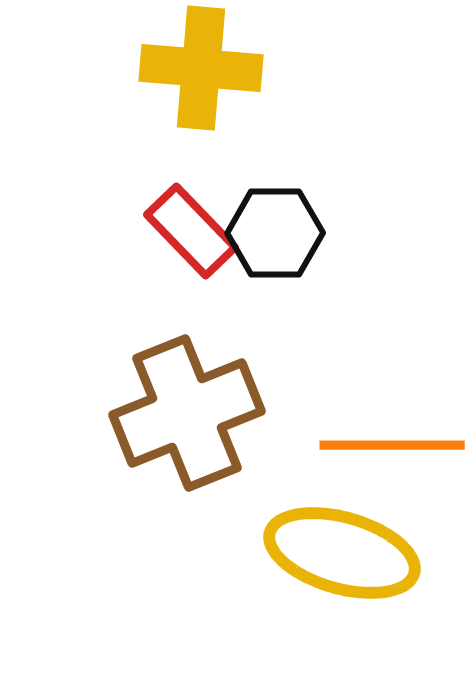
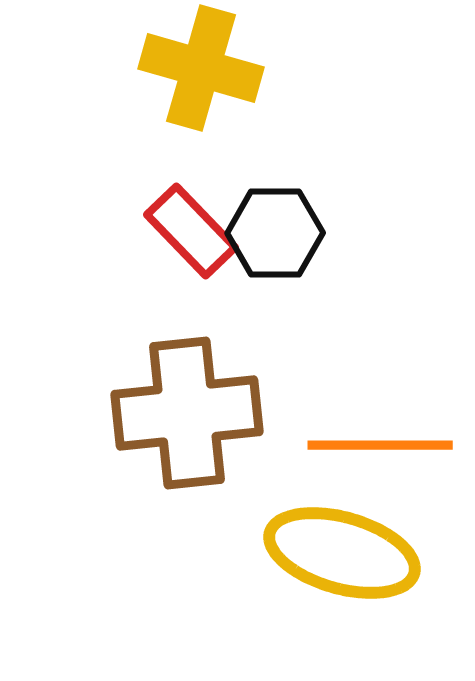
yellow cross: rotated 11 degrees clockwise
brown cross: rotated 16 degrees clockwise
orange line: moved 12 px left
